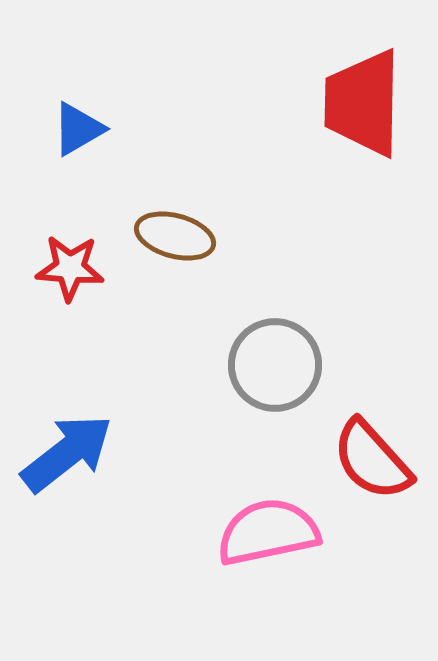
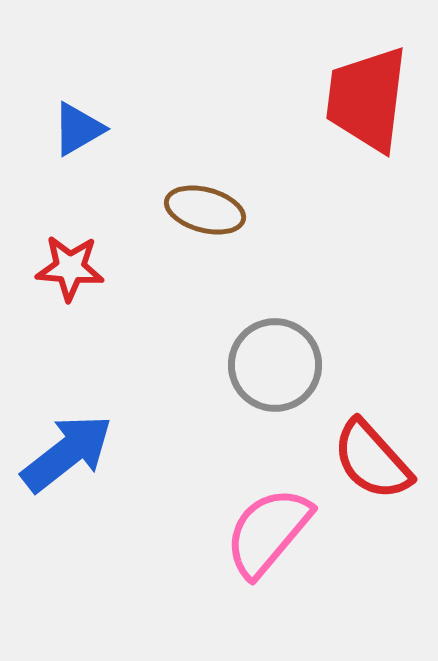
red trapezoid: moved 4 px right, 4 px up; rotated 6 degrees clockwise
brown ellipse: moved 30 px right, 26 px up
pink semicircle: rotated 38 degrees counterclockwise
